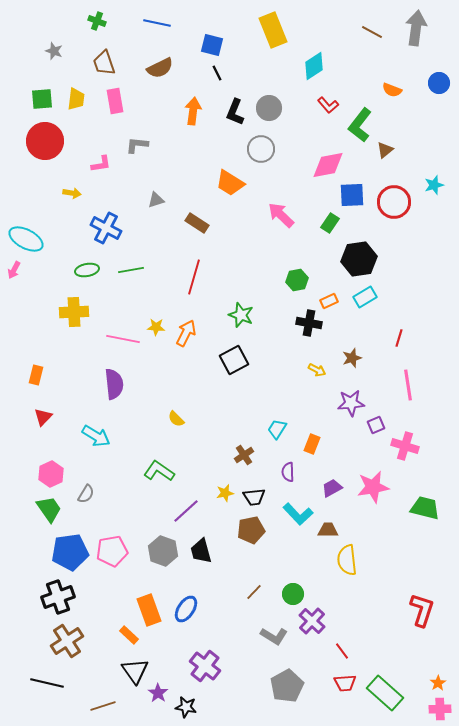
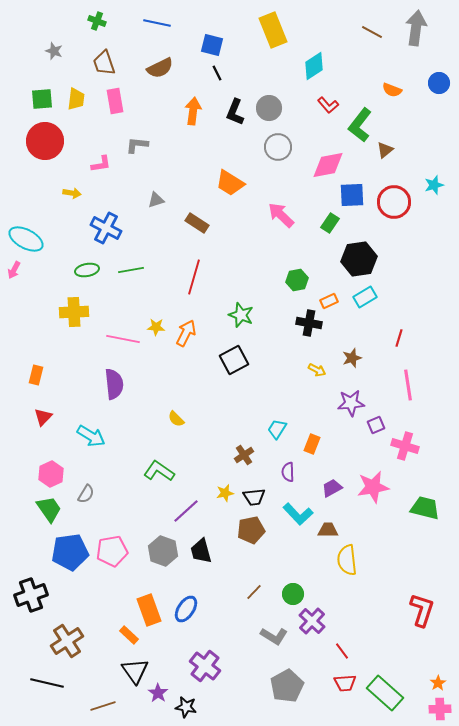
gray circle at (261, 149): moved 17 px right, 2 px up
cyan arrow at (96, 436): moved 5 px left
black cross at (58, 597): moved 27 px left, 2 px up
